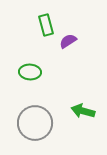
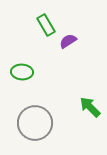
green rectangle: rotated 15 degrees counterclockwise
green ellipse: moved 8 px left
green arrow: moved 7 px right, 4 px up; rotated 30 degrees clockwise
